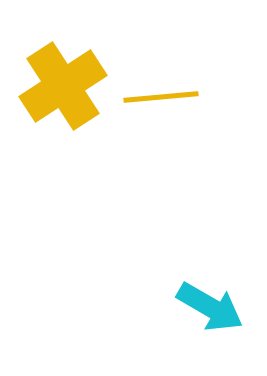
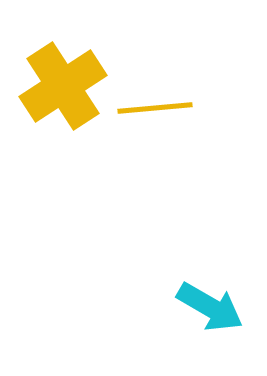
yellow line: moved 6 px left, 11 px down
